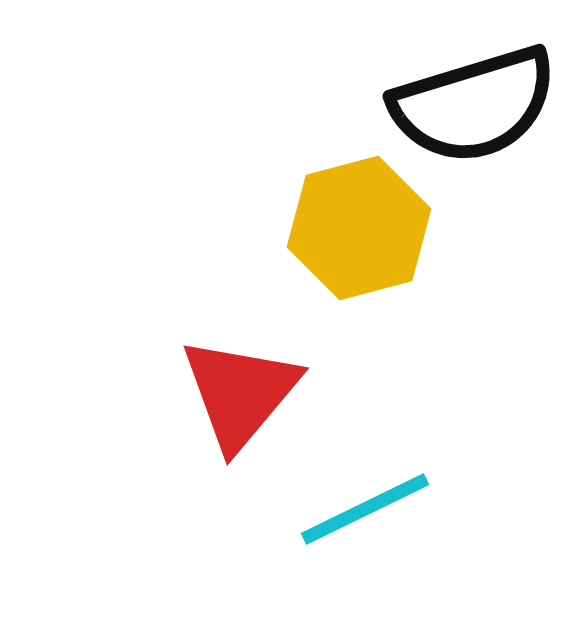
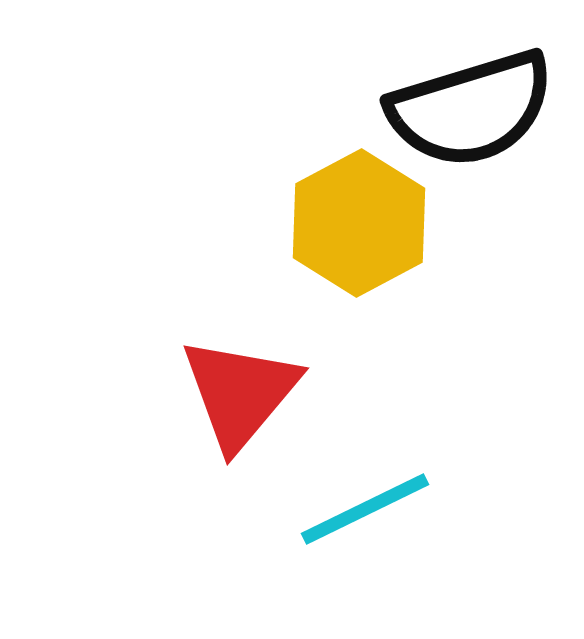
black semicircle: moved 3 px left, 4 px down
yellow hexagon: moved 5 px up; rotated 13 degrees counterclockwise
